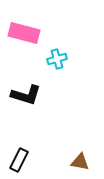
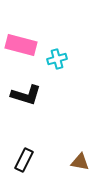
pink rectangle: moved 3 px left, 12 px down
black rectangle: moved 5 px right
